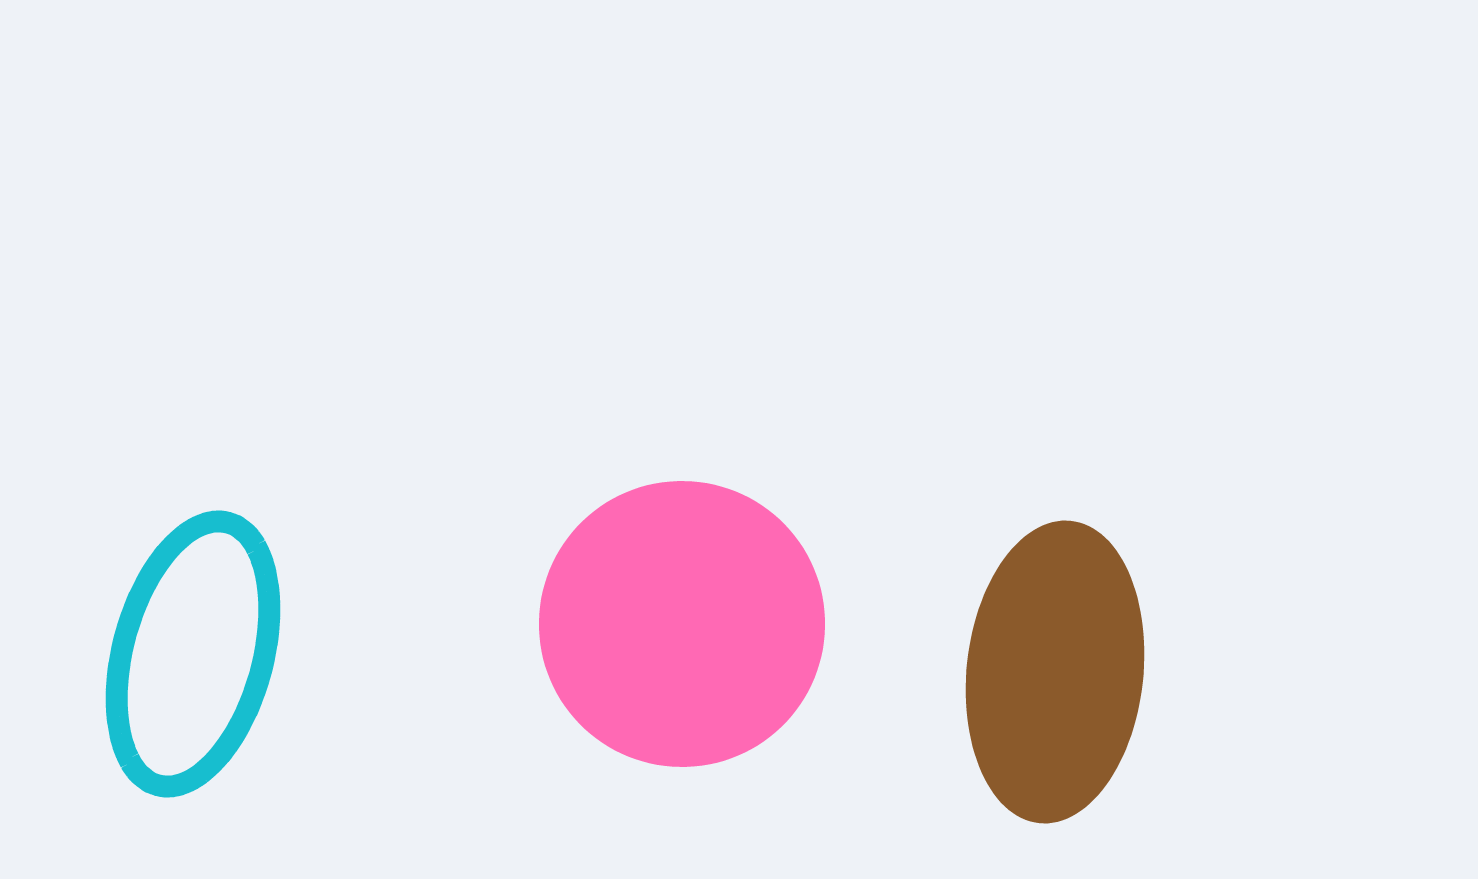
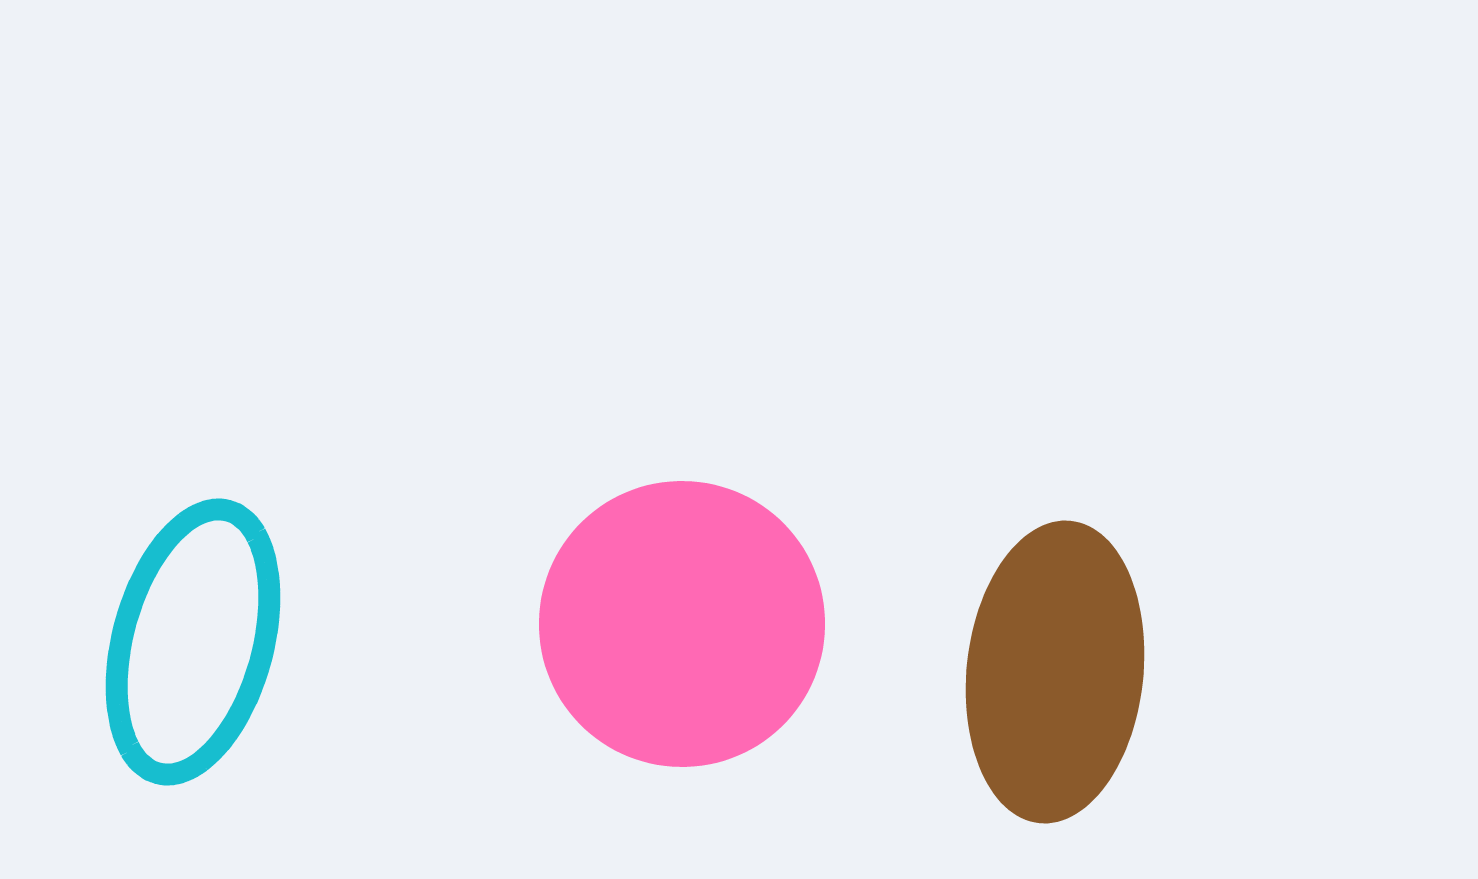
cyan ellipse: moved 12 px up
